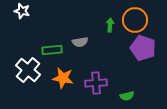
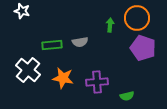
orange circle: moved 2 px right, 2 px up
green rectangle: moved 5 px up
purple cross: moved 1 px right, 1 px up
